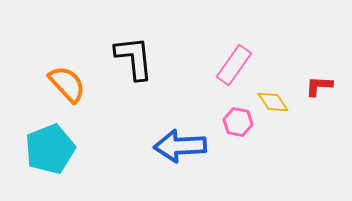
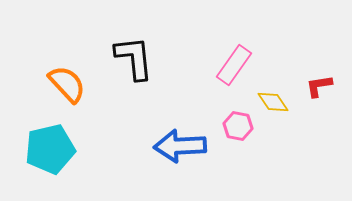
red L-shape: rotated 12 degrees counterclockwise
pink hexagon: moved 4 px down
cyan pentagon: rotated 9 degrees clockwise
